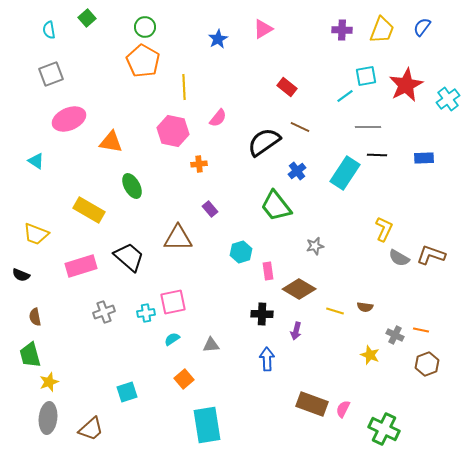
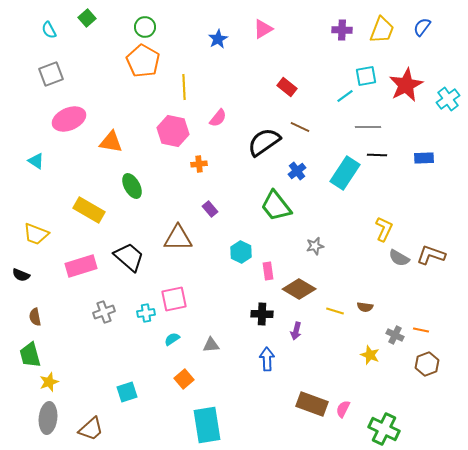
cyan semicircle at (49, 30): rotated 18 degrees counterclockwise
cyan hexagon at (241, 252): rotated 15 degrees counterclockwise
pink square at (173, 302): moved 1 px right, 3 px up
